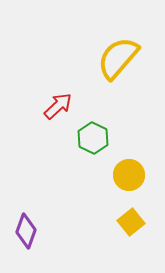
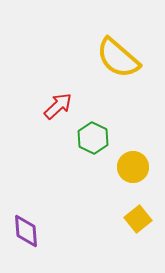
yellow semicircle: rotated 90 degrees counterclockwise
yellow circle: moved 4 px right, 8 px up
yellow square: moved 7 px right, 3 px up
purple diamond: rotated 24 degrees counterclockwise
